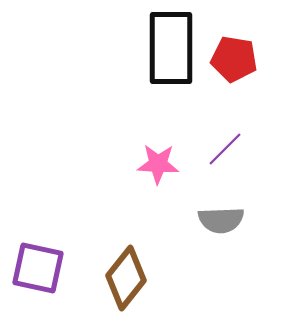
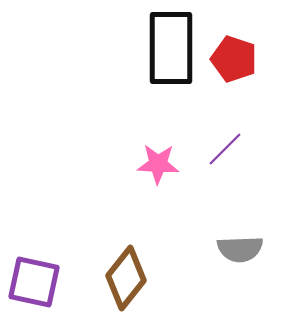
red pentagon: rotated 9 degrees clockwise
gray semicircle: moved 19 px right, 29 px down
purple square: moved 4 px left, 14 px down
